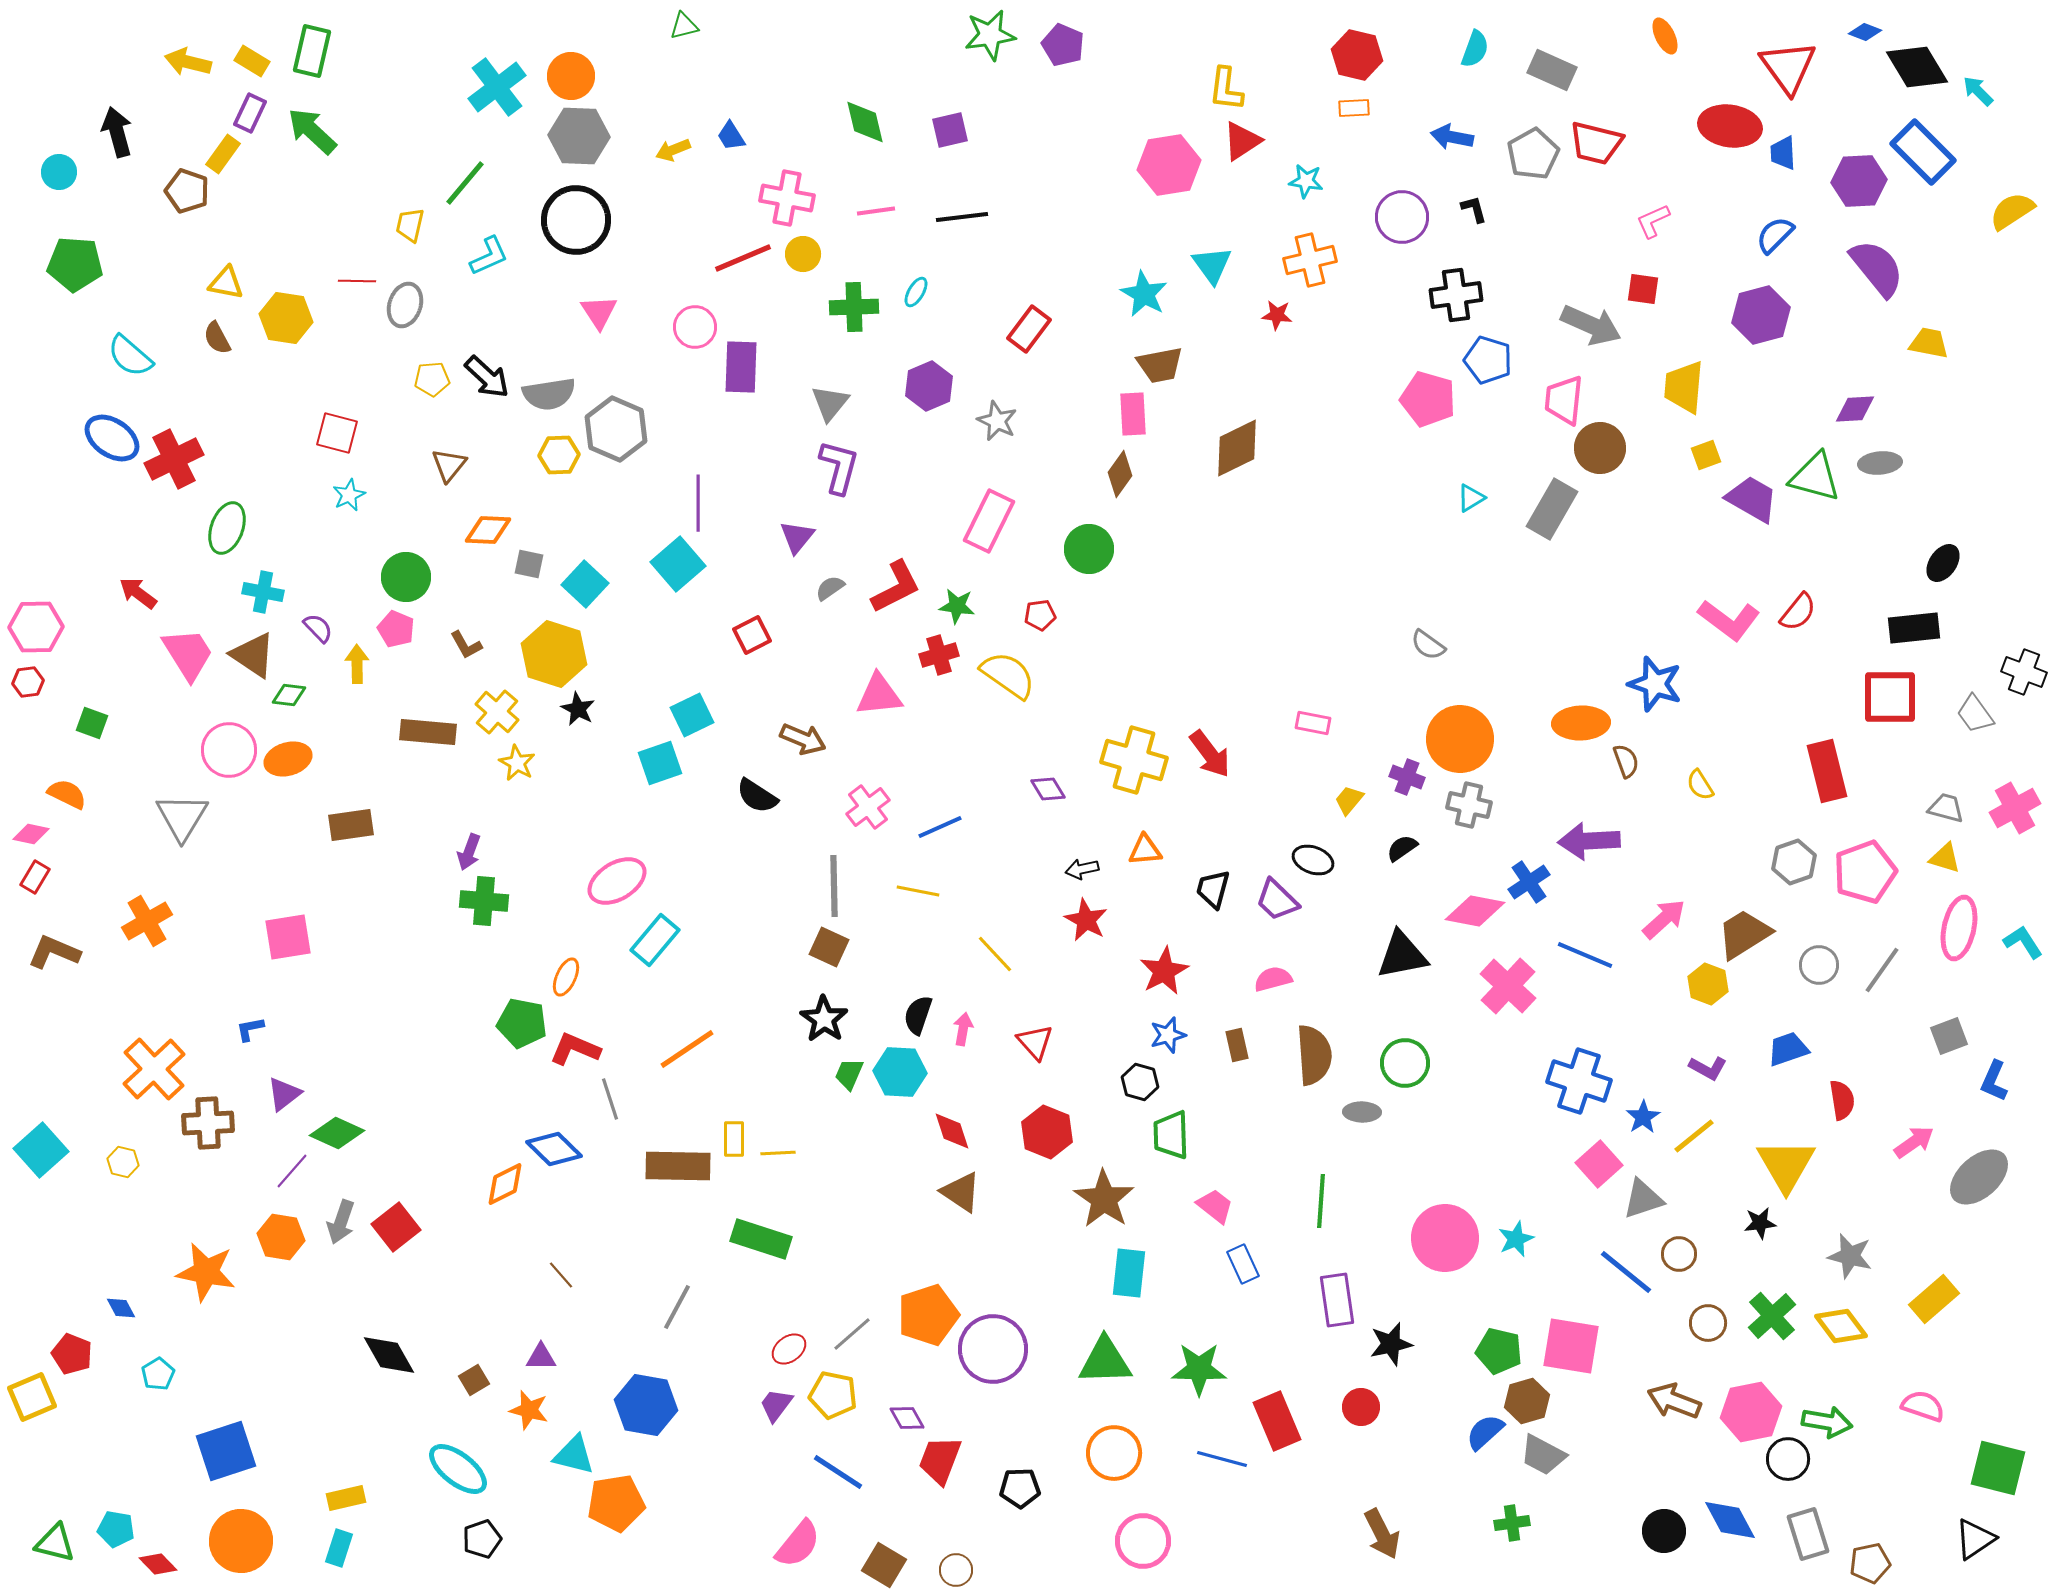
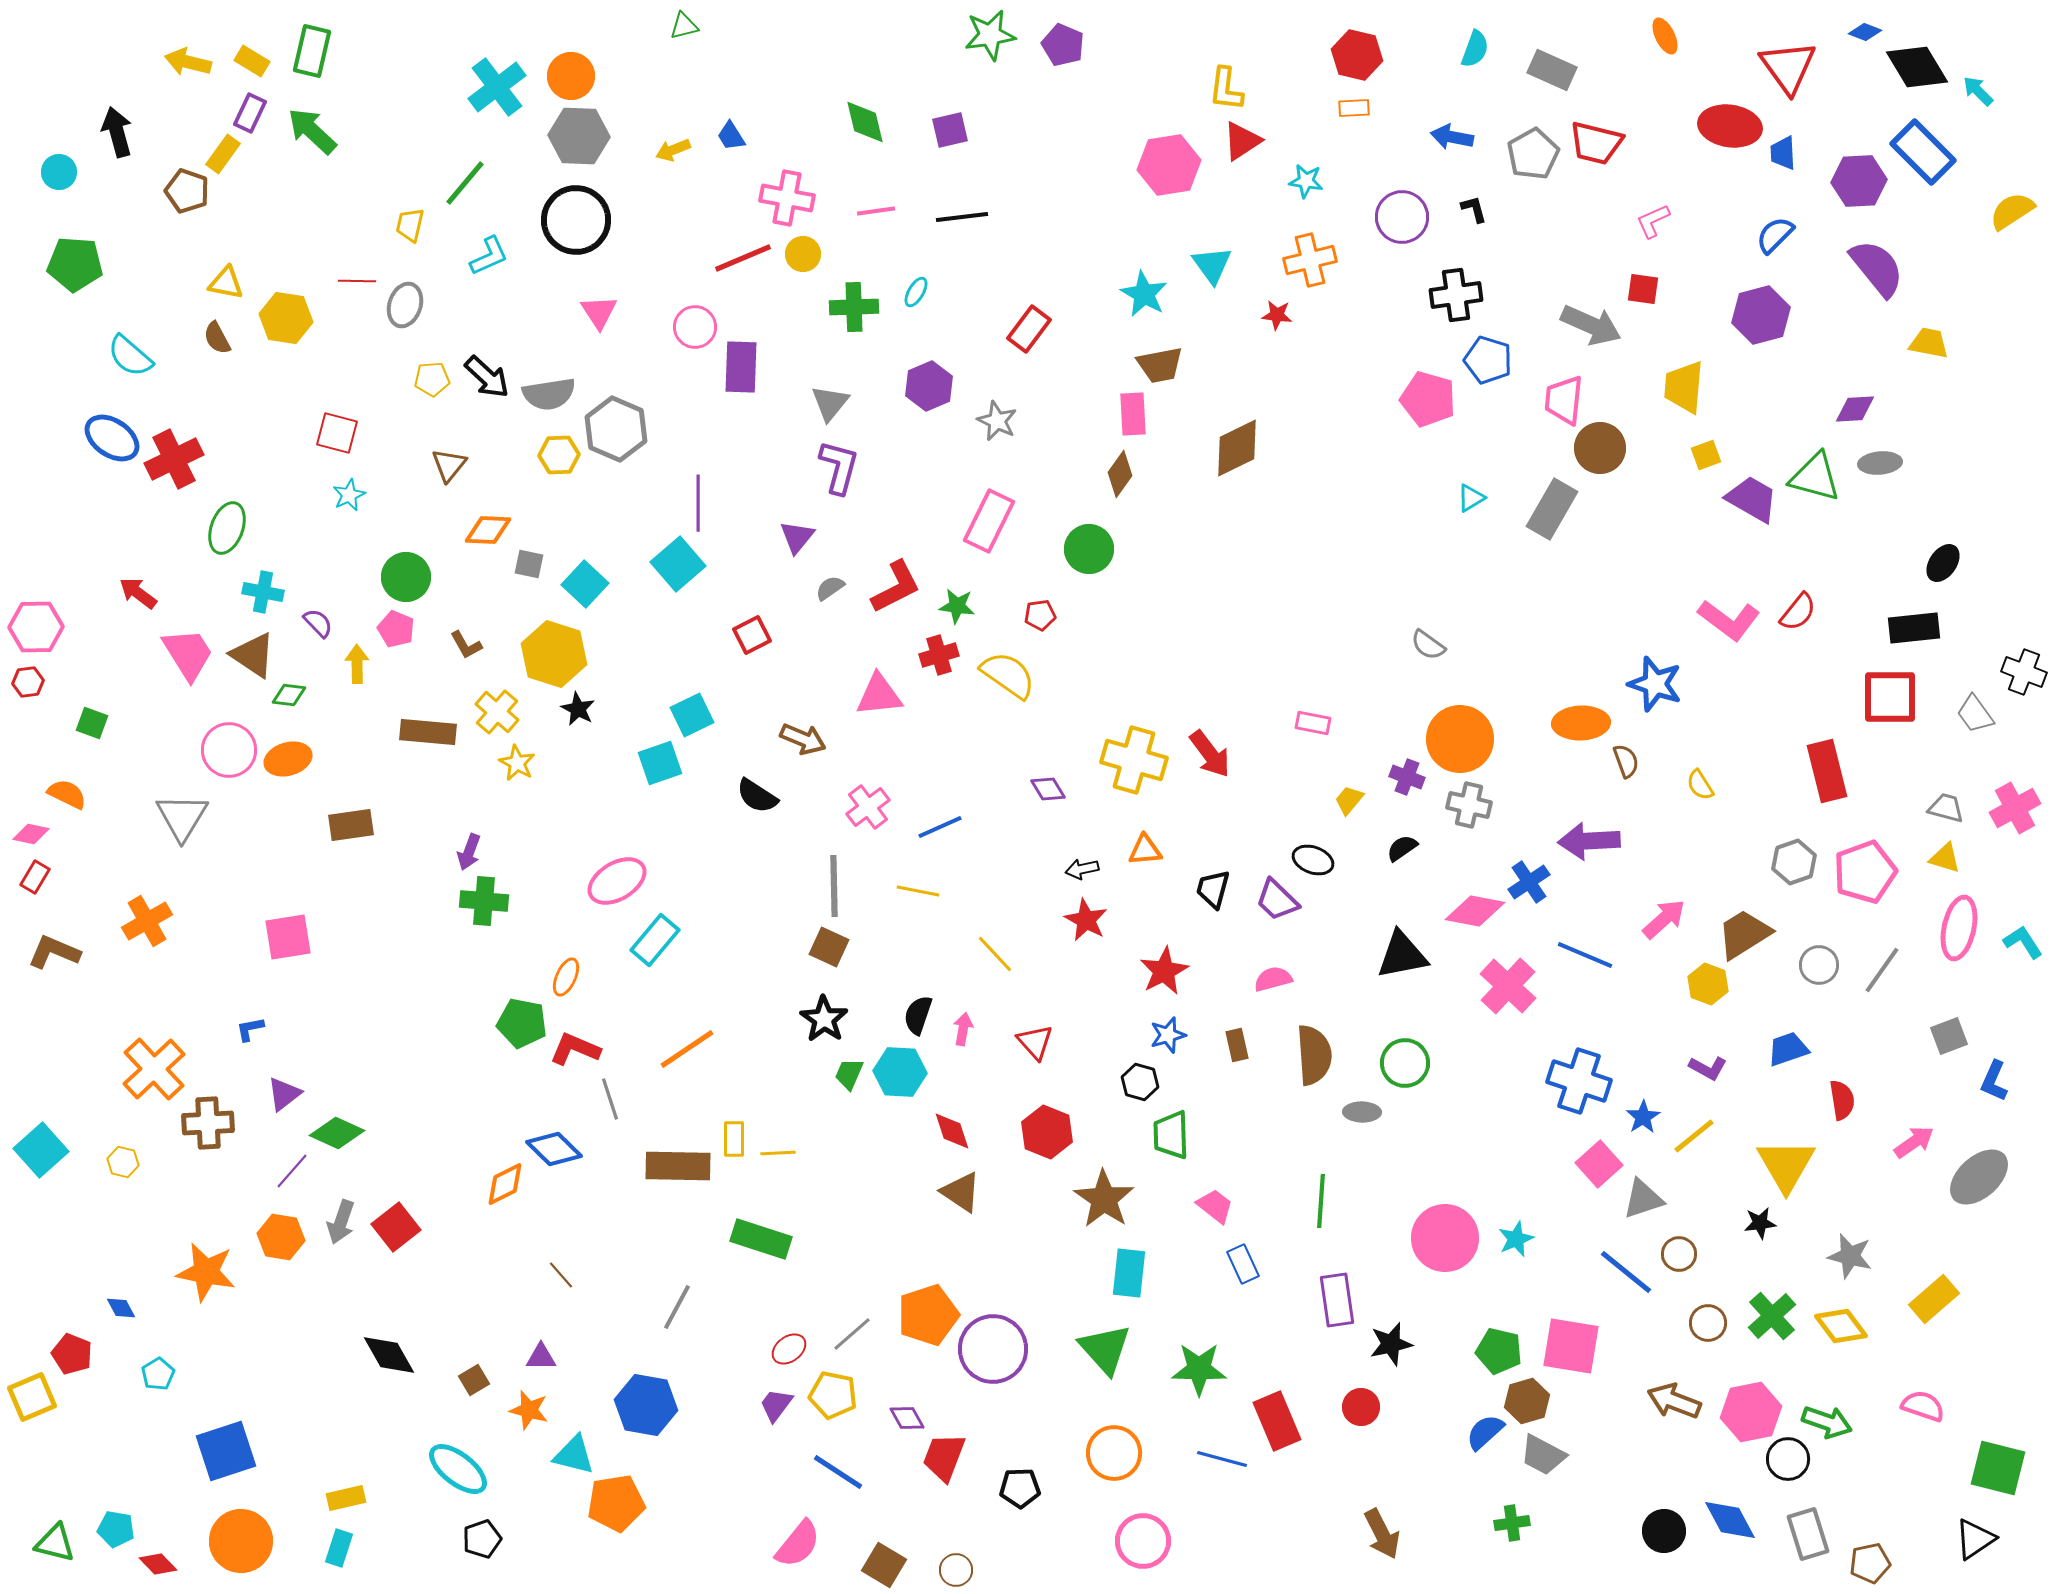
purple semicircle at (318, 628): moved 5 px up
green triangle at (1105, 1361): moved 12 px up; rotated 50 degrees clockwise
green arrow at (1827, 1422): rotated 9 degrees clockwise
red trapezoid at (940, 1460): moved 4 px right, 3 px up
